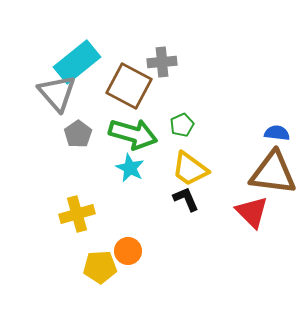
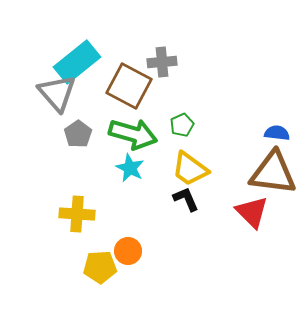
yellow cross: rotated 20 degrees clockwise
